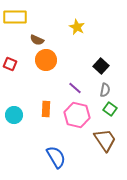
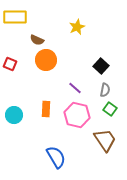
yellow star: rotated 21 degrees clockwise
